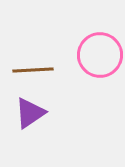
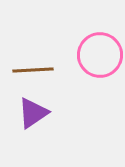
purple triangle: moved 3 px right
